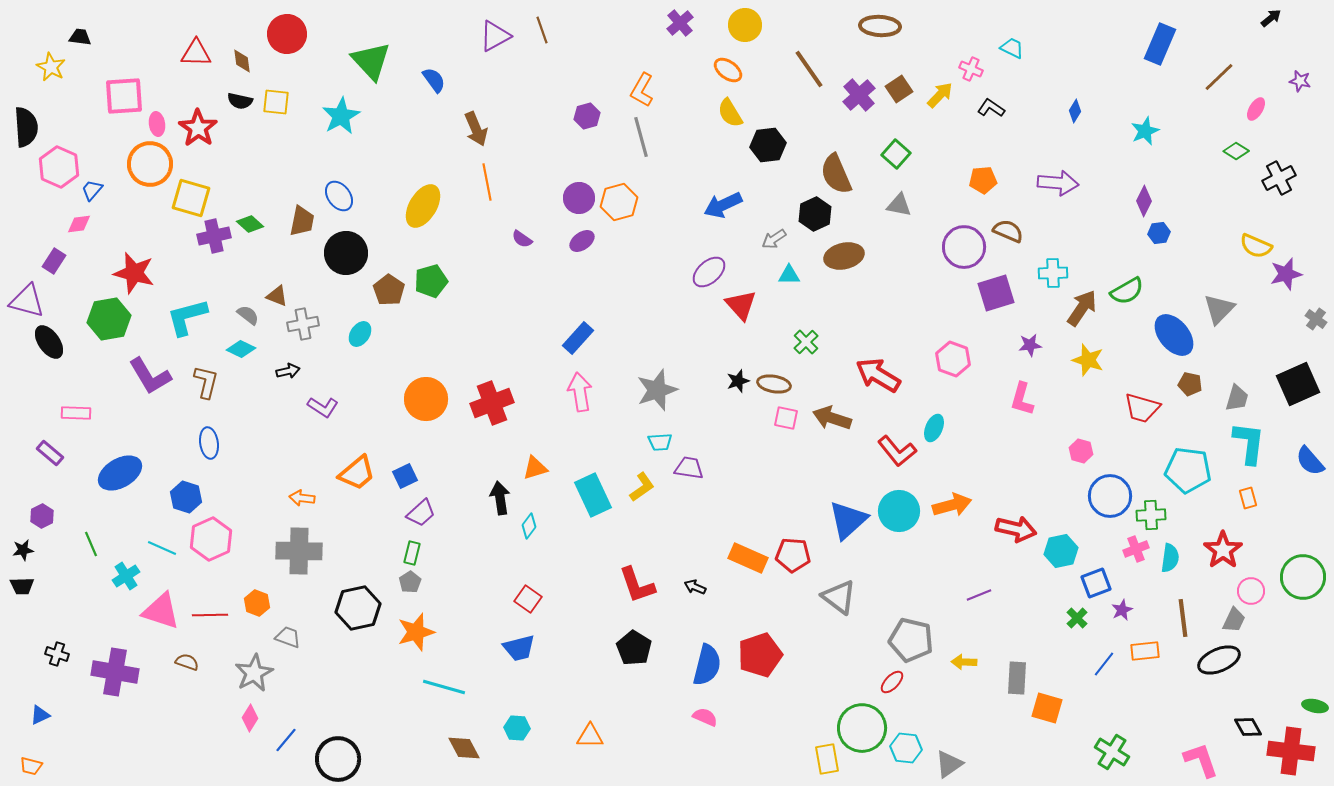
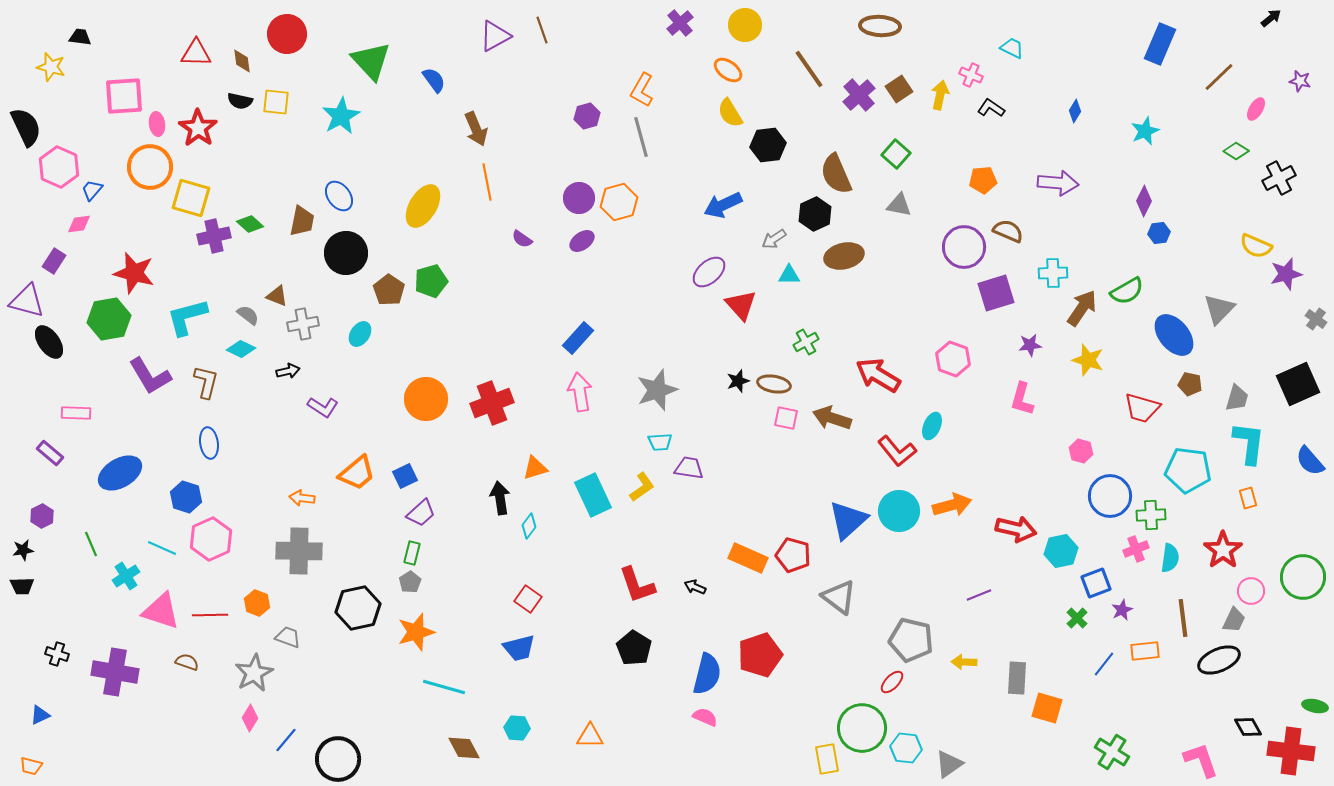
yellow star at (51, 67): rotated 12 degrees counterclockwise
pink cross at (971, 69): moved 6 px down
yellow arrow at (940, 95): rotated 32 degrees counterclockwise
black semicircle at (26, 127): rotated 21 degrees counterclockwise
orange circle at (150, 164): moved 3 px down
green cross at (806, 342): rotated 15 degrees clockwise
cyan ellipse at (934, 428): moved 2 px left, 2 px up
red pentagon at (793, 555): rotated 12 degrees clockwise
blue semicircle at (707, 665): moved 9 px down
